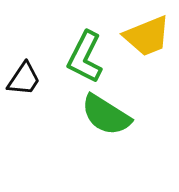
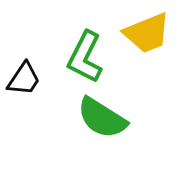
yellow trapezoid: moved 3 px up
green semicircle: moved 4 px left, 3 px down
